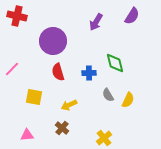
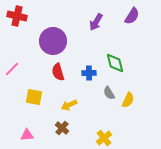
gray semicircle: moved 1 px right, 2 px up
